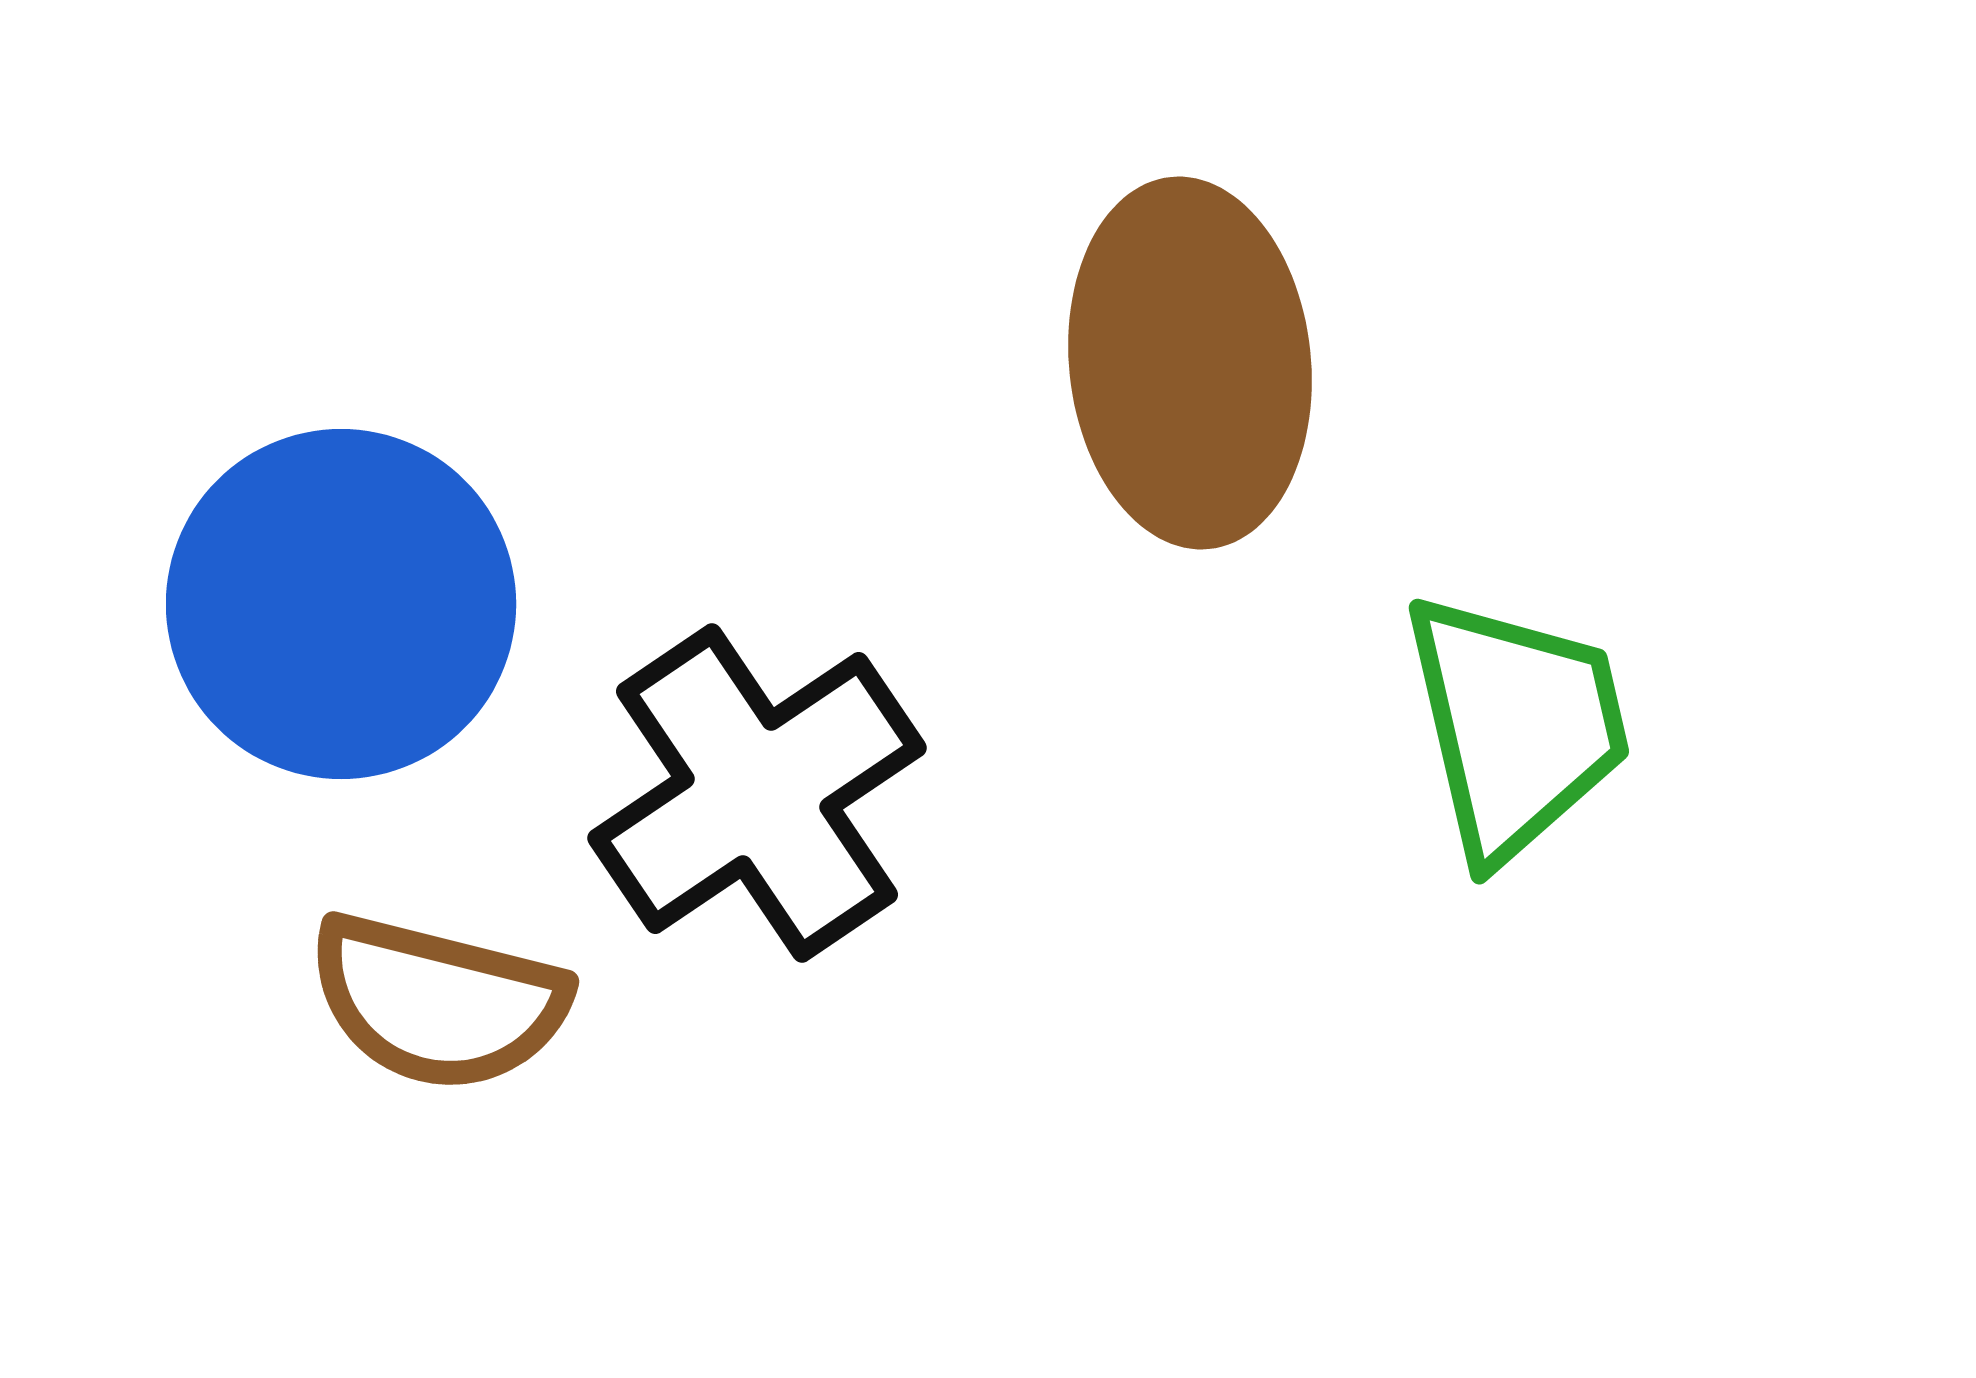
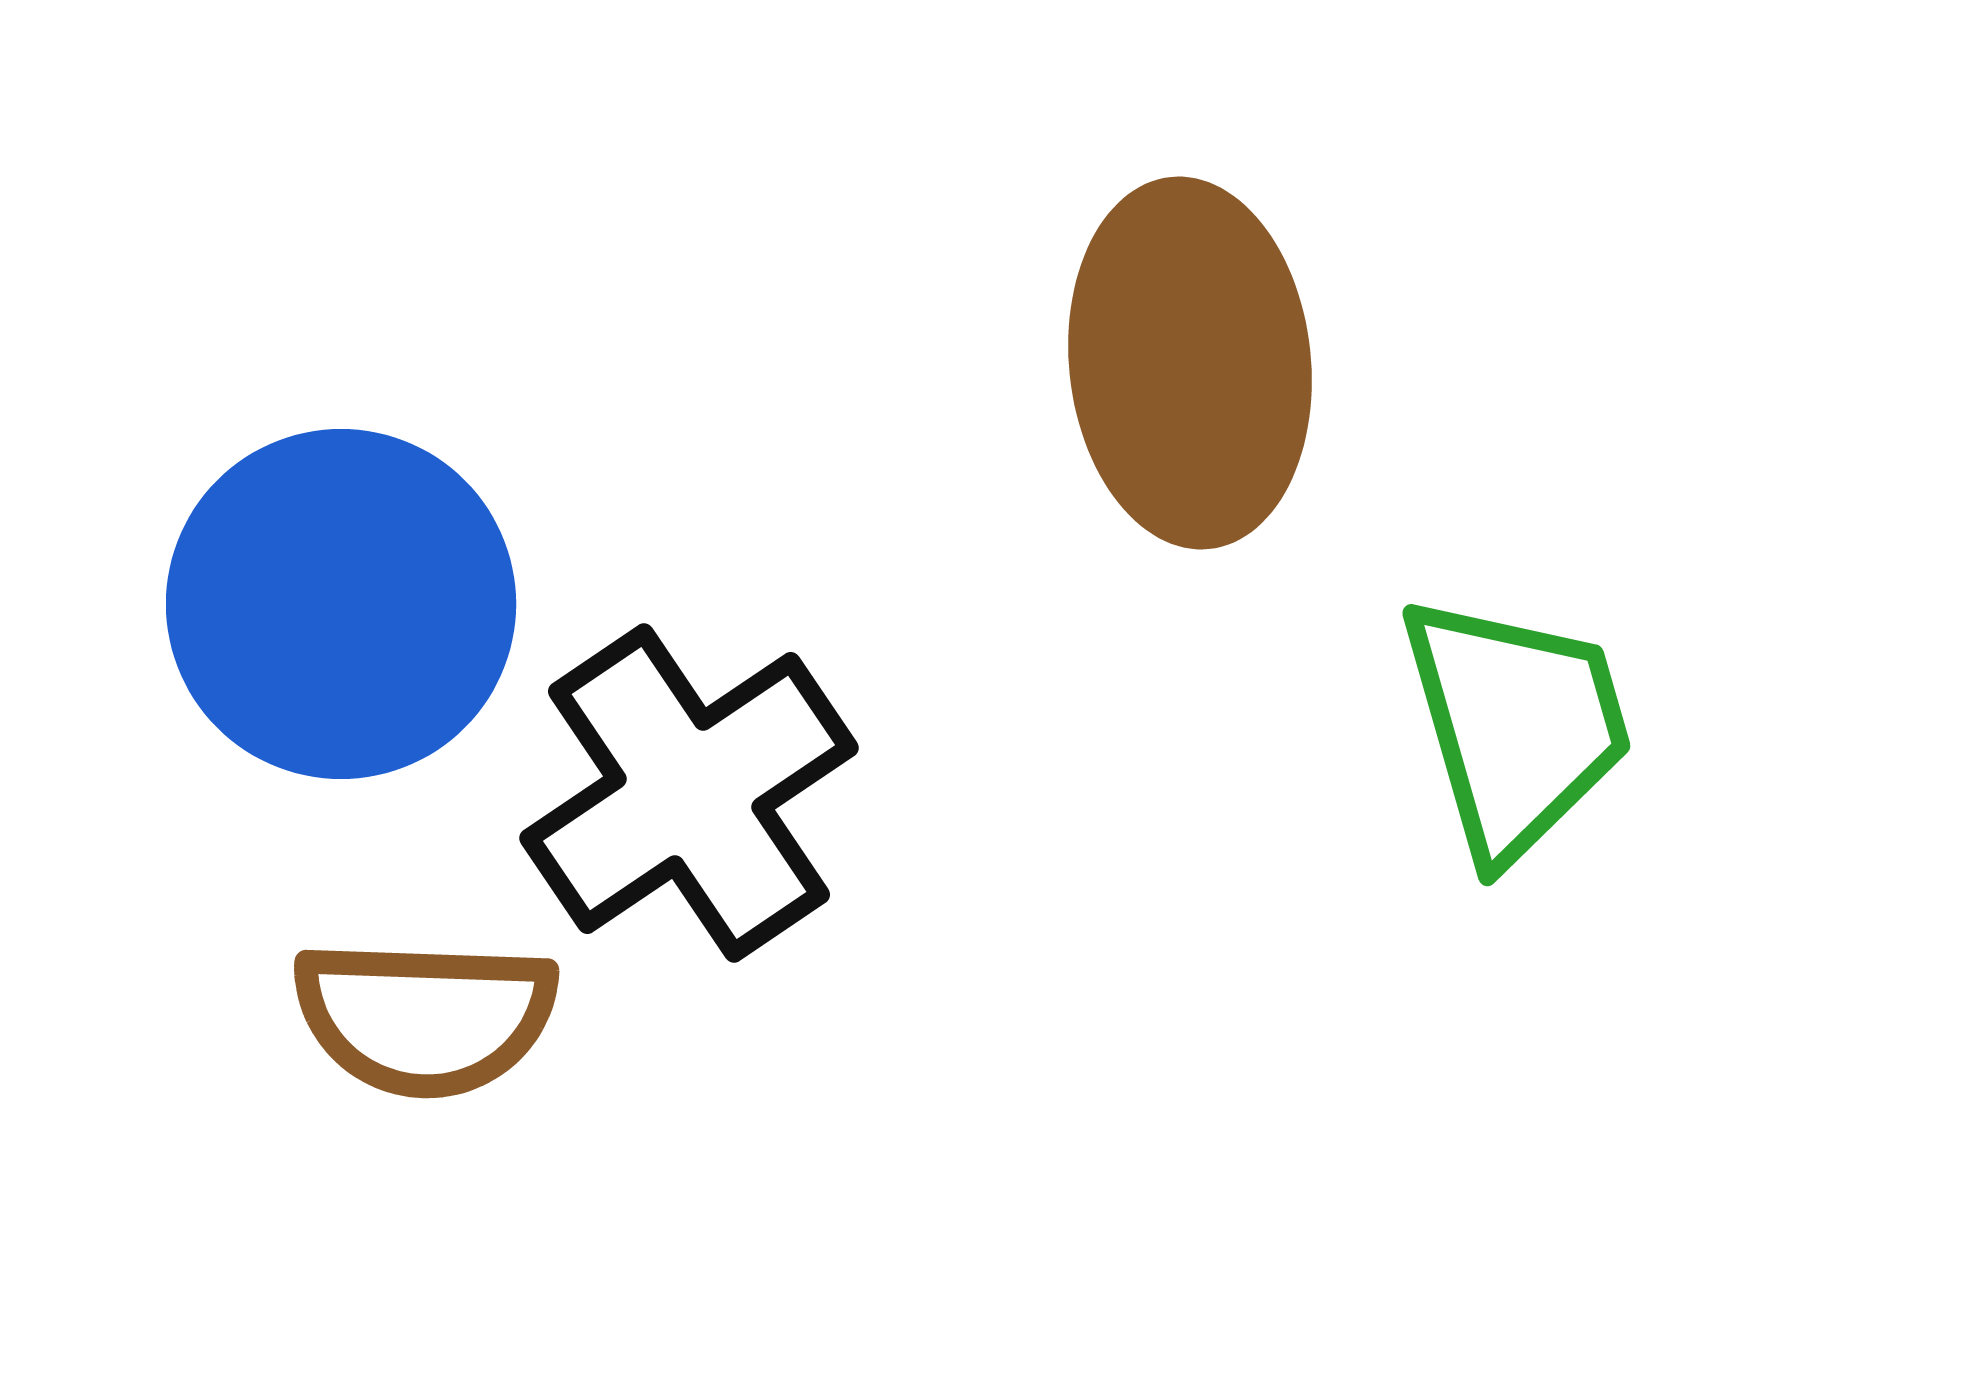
green trapezoid: rotated 3 degrees counterclockwise
black cross: moved 68 px left
brown semicircle: moved 13 px left, 15 px down; rotated 12 degrees counterclockwise
